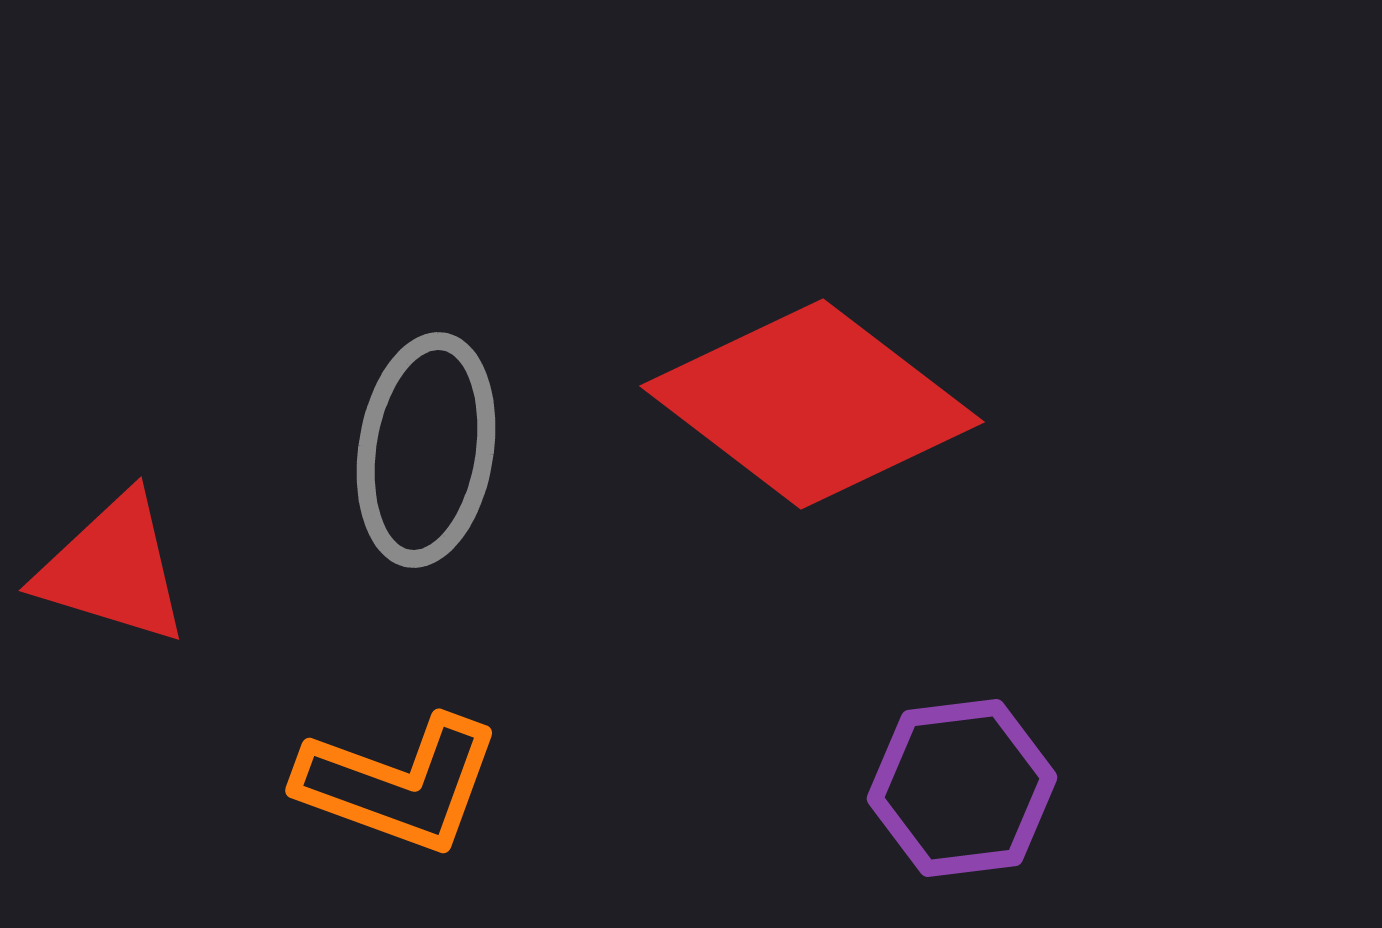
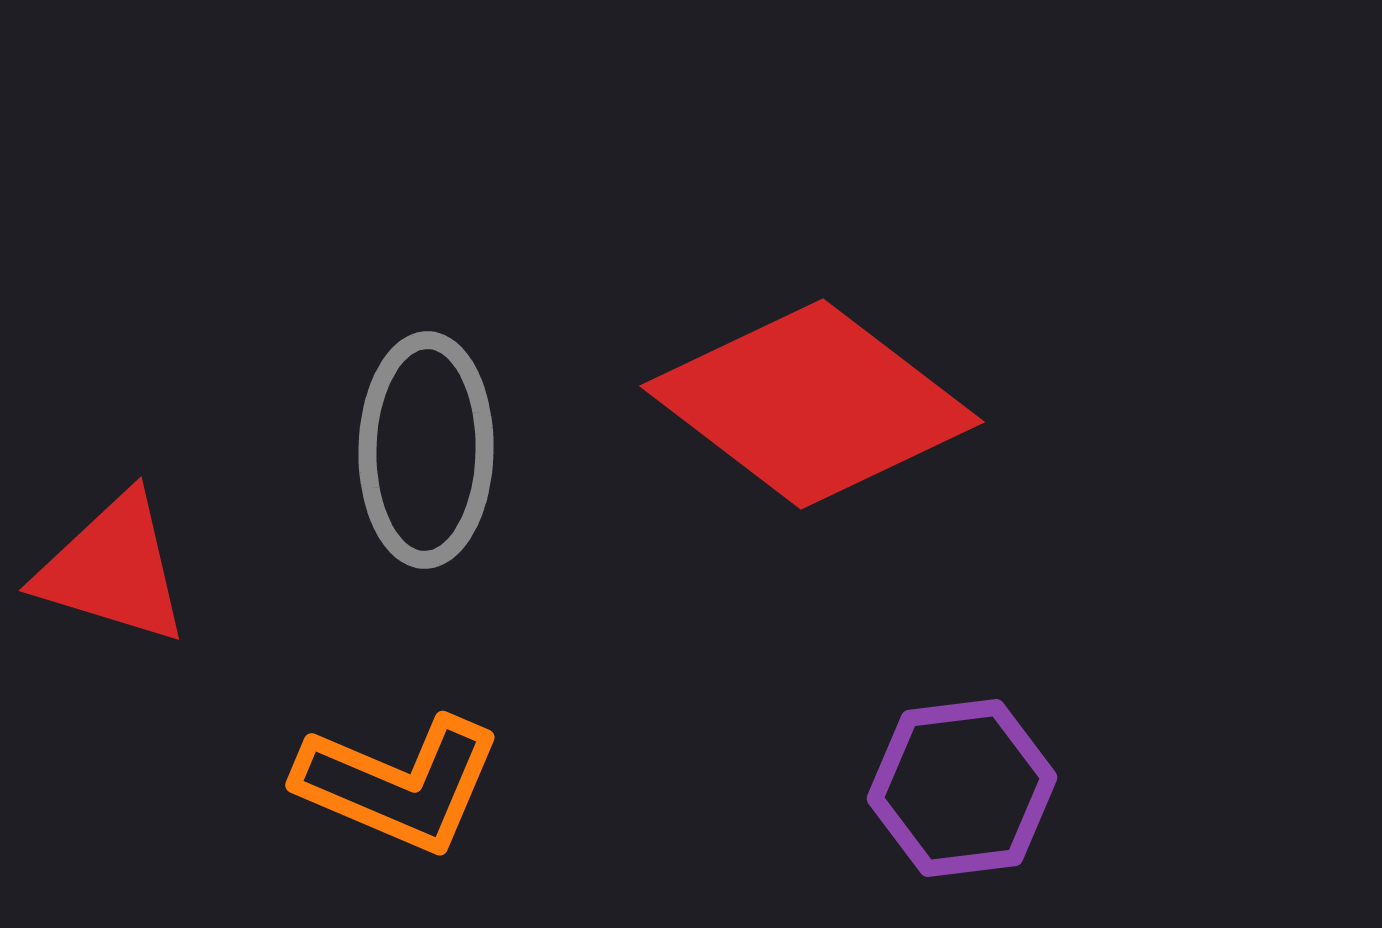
gray ellipse: rotated 8 degrees counterclockwise
orange L-shape: rotated 3 degrees clockwise
